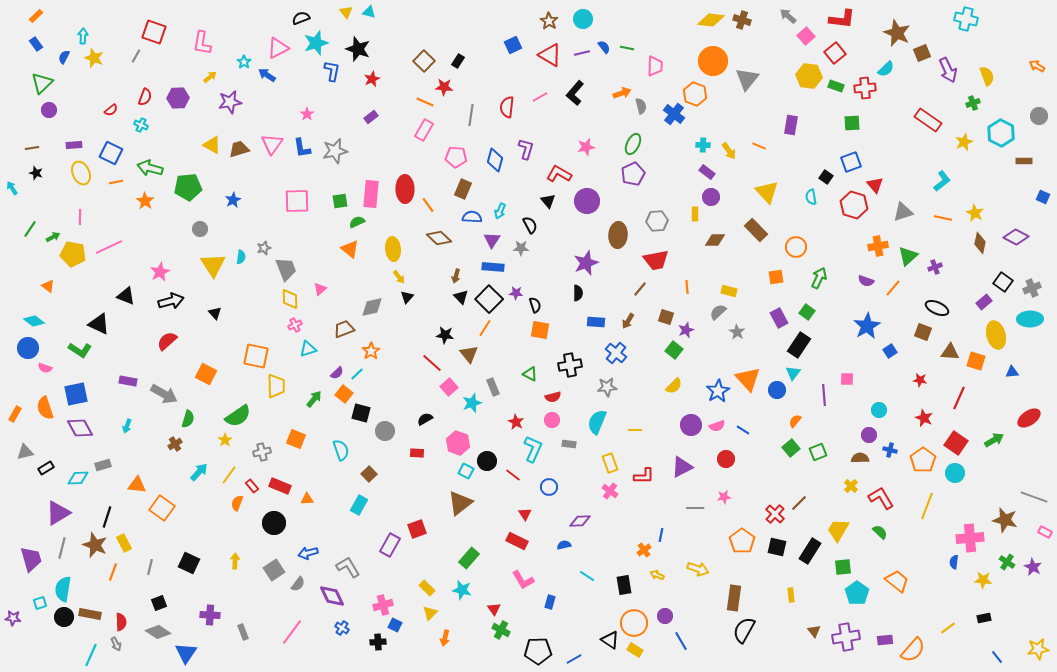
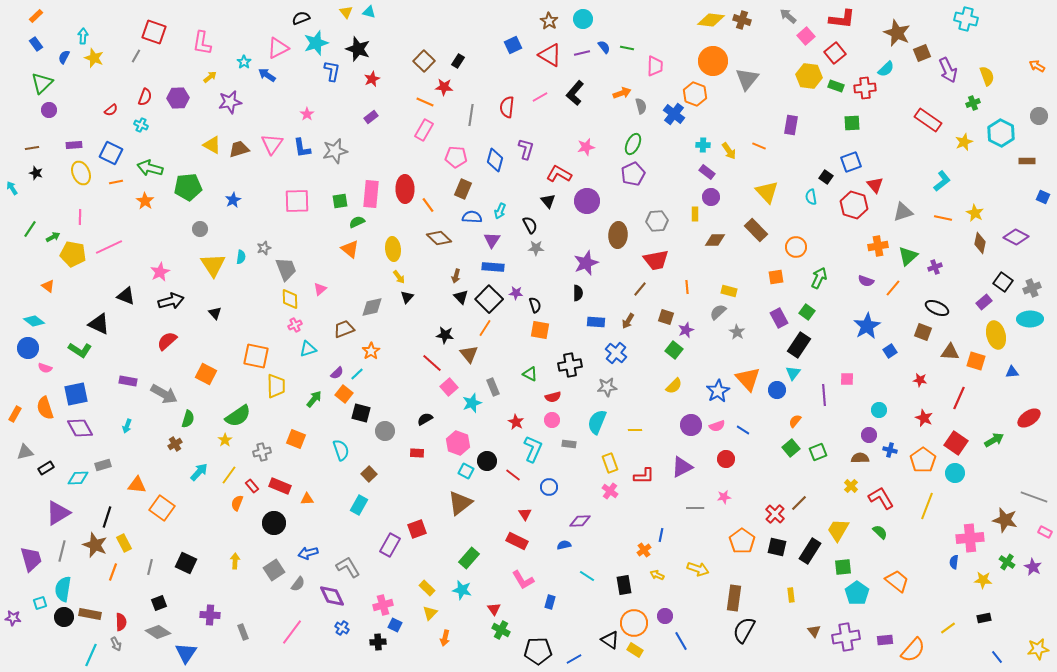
brown rectangle at (1024, 161): moved 3 px right
gray star at (521, 248): moved 15 px right
gray line at (62, 548): moved 3 px down
black square at (189, 563): moved 3 px left
